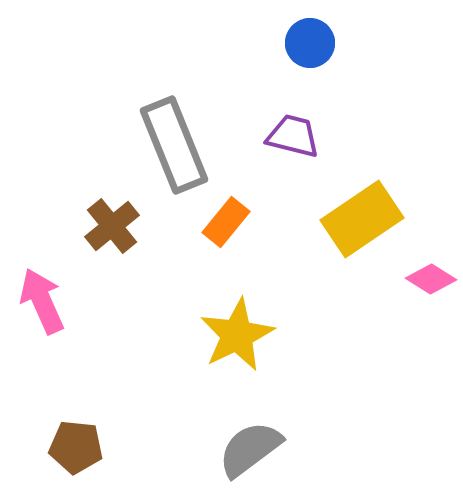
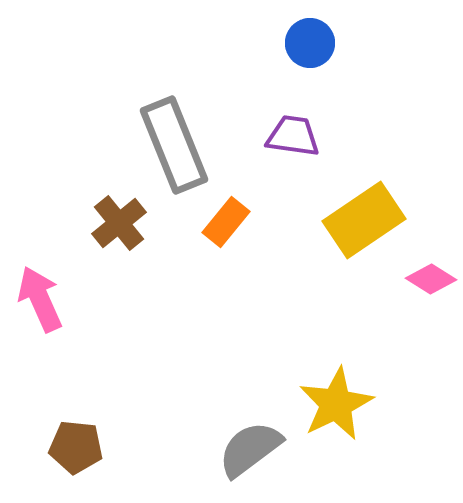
purple trapezoid: rotated 6 degrees counterclockwise
yellow rectangle: moved 2 px right, 1 px down
brown cross: moved 7 px right, 3 px up
pink arrow: moved 2 px left, 2 px up
yellow star: moved 99 px right, 69 px down
